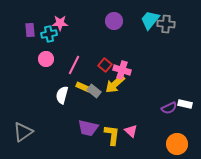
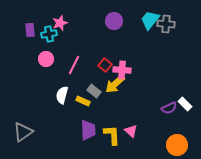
pink star: rotated 21 degrees counterclockwise
pink cross: rotated 12 degrees counterclockwise
yellow rectangle: moved 14 px down
white rectangle: rotated 32 degrees clockwise
purple trapezoid: moved 2 px down; rotated 105 degrees counterclockwise
yellow L-shape: rotated 10 degrees counterclockwise
orange circle: moved 1 px down
